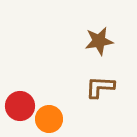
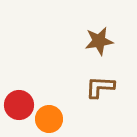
red circle: moved 1 px left, 1 px up
